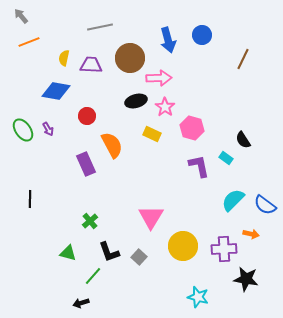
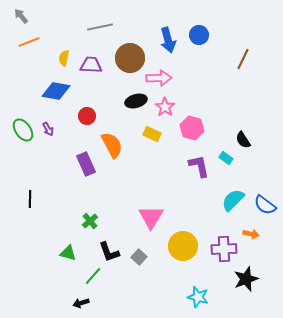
blue circle: moved 3 px left
black star: rotated 30 degrees counterclockwise
